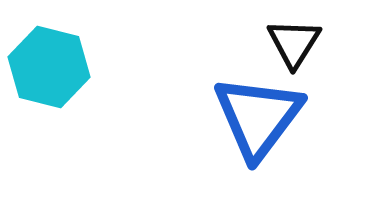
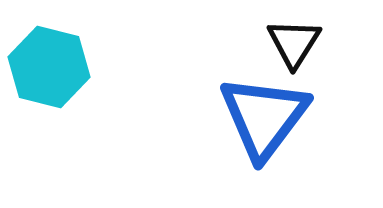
blue triangle: moved 6 px right
